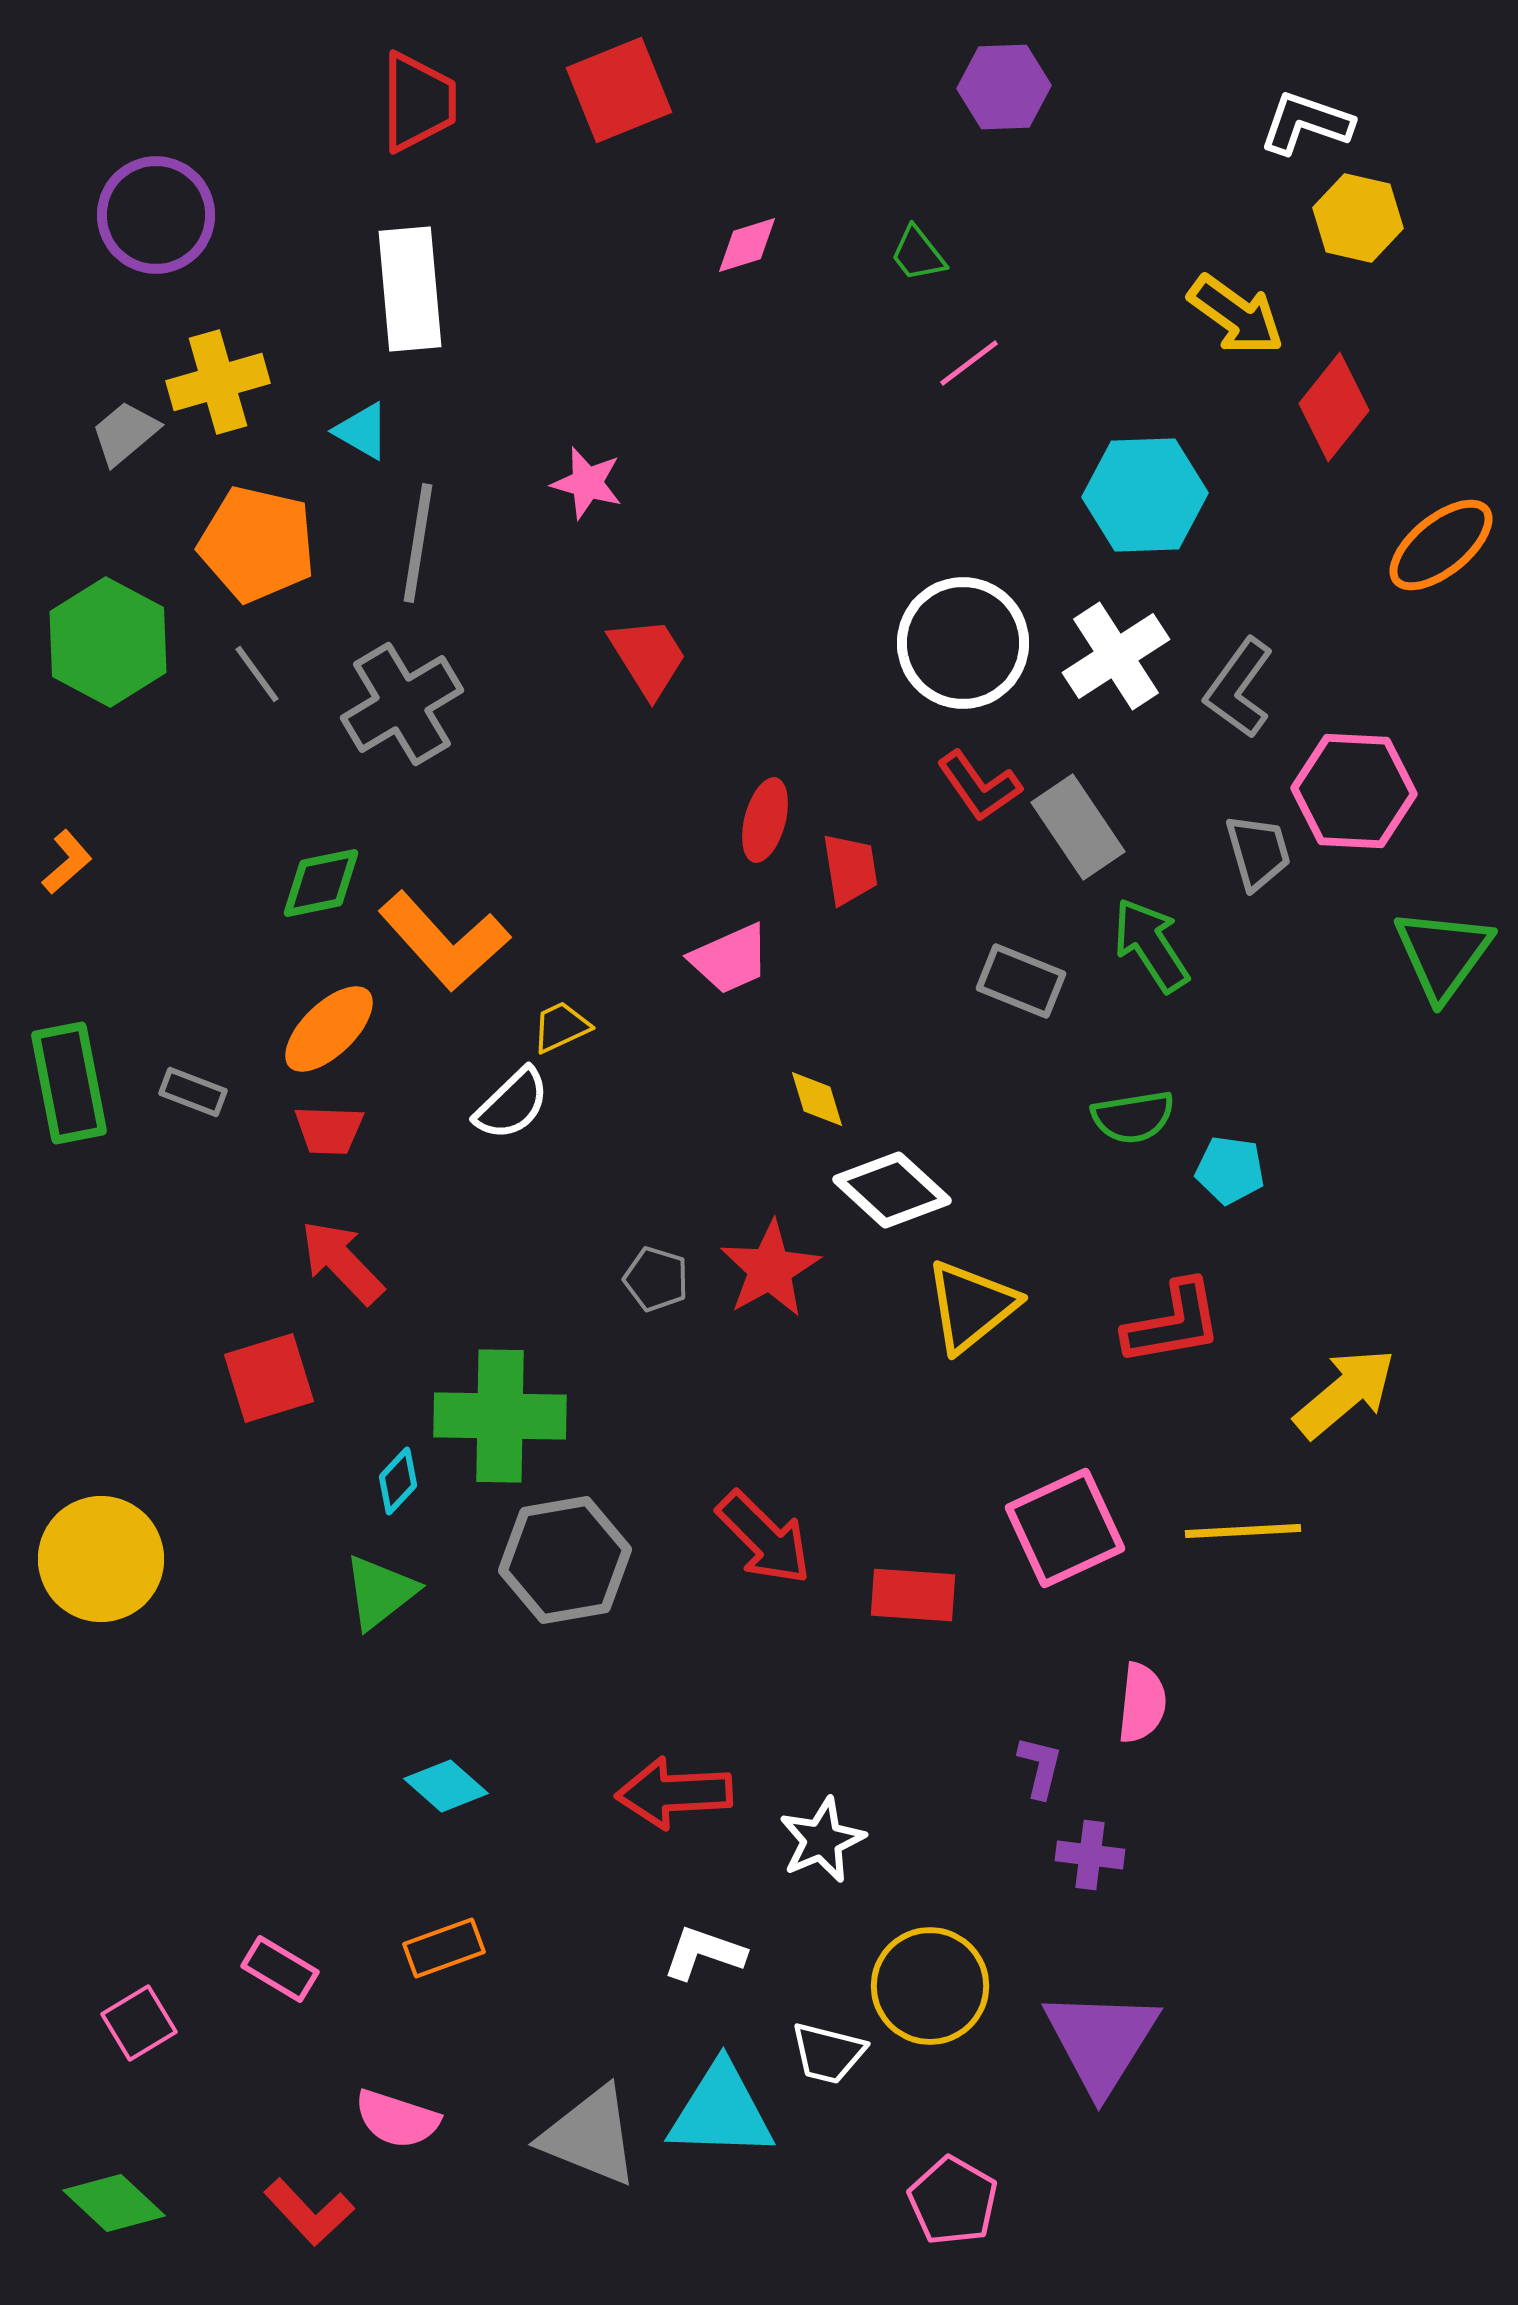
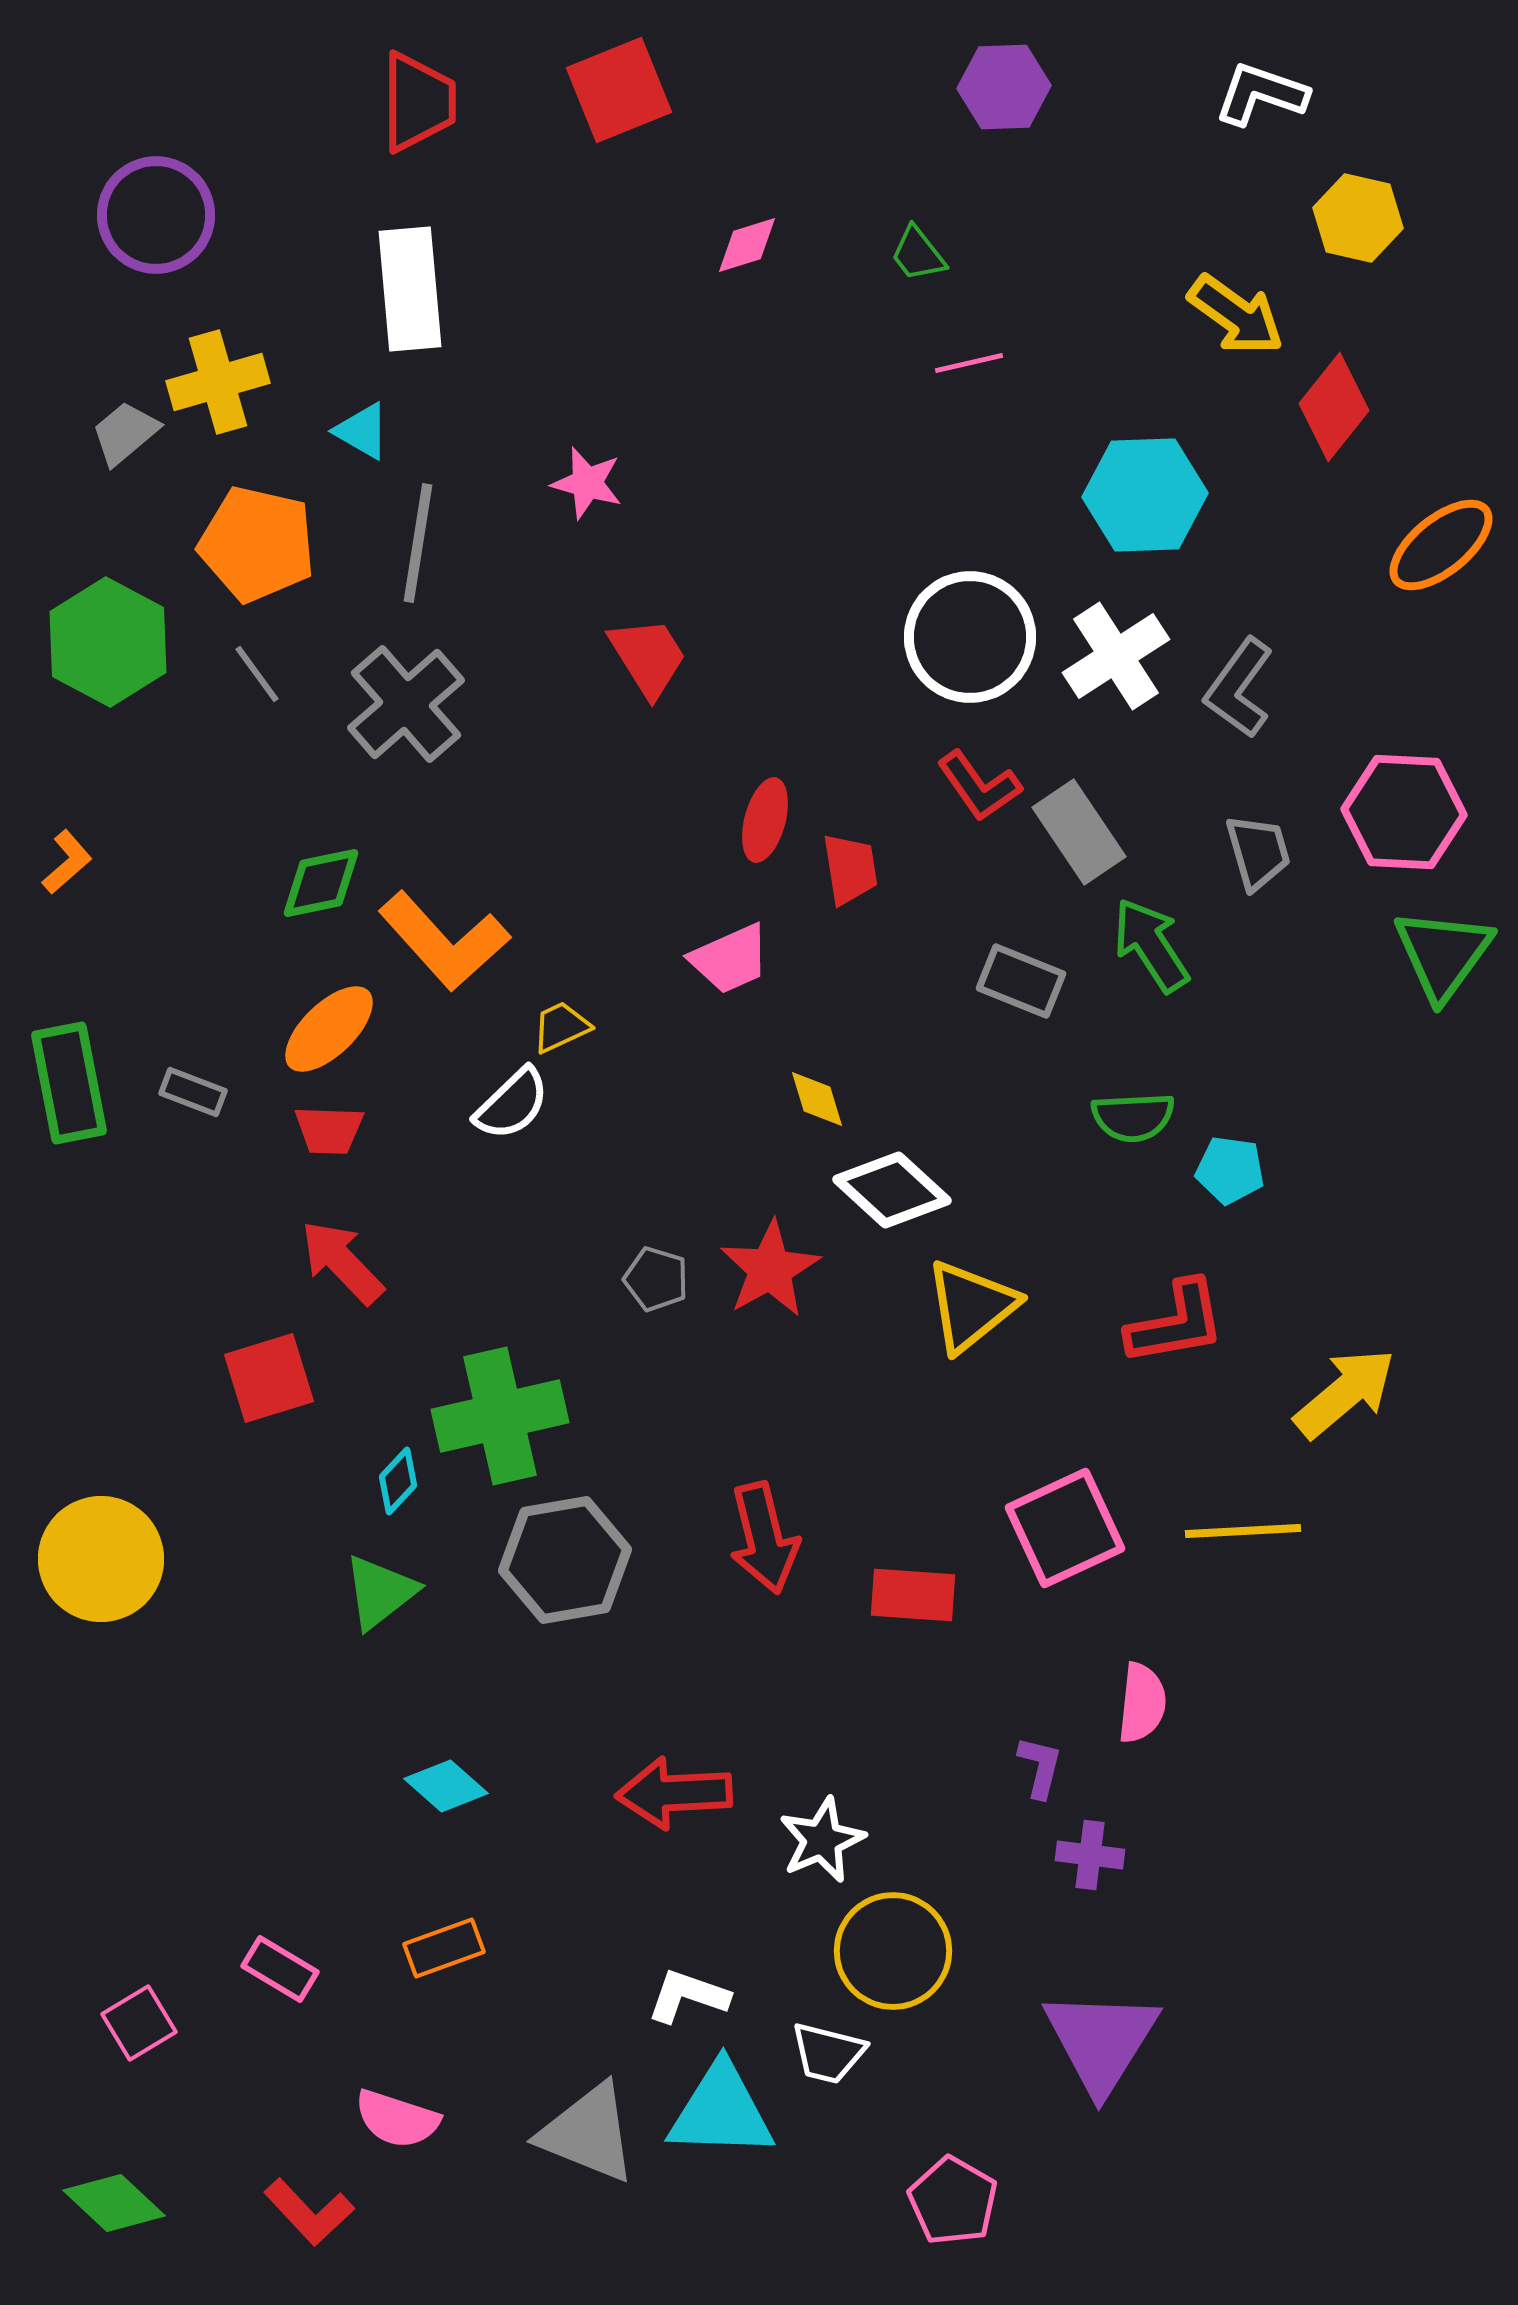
white L-shape at (1306, 123): moved 45 px left, 29 px up
pink line at (969, 363): rotated 24 degrees clockwise
white circle at (963, 643): moved 7 px right, 6 px up
gray cross at (402, 704): moved 4 px right; rotated 10 degrees counterclockwise
pink hexagon at (1354, 791): moved 50 px right, 21 px down
gray rectangle at (1078, 827): moved 1 px right, 5 px down
green semicircle at (1133, 1117): rotated 6 degrees clockwise
red L-shape at (1173, 1323): moved 3 px right
green cross at (500, 1416): rotated 14 degrees counterclockwise
red arrow at (764, 1538): rotated 31 degrees clockwise
white L-shape at (704, 1953): moved 16 px left, 43 px down
yellow circle at (930, 1986): moved 37 px left, 35 px up
gray triangle at (590, 2136): moved 2 px left, 3 px up
